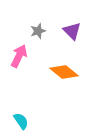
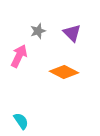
purple triangle: moved 2 px down
orange diamond: rotated 12 degrees counterclockwise
